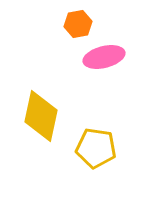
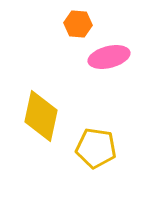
orange hexagon: rotated 16 degrees clockwise
pink ellipse: moved 5 px right
